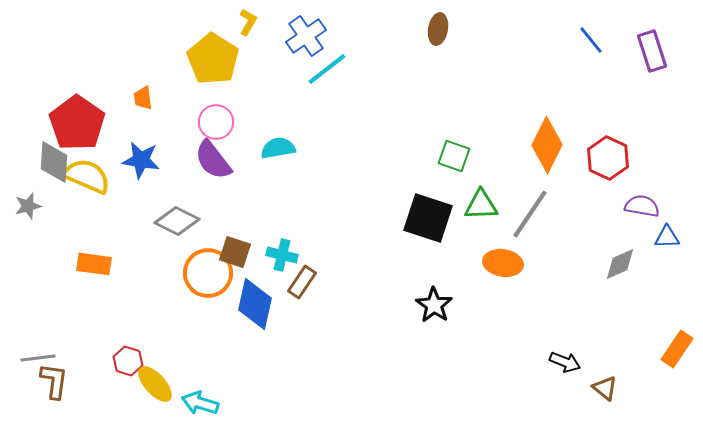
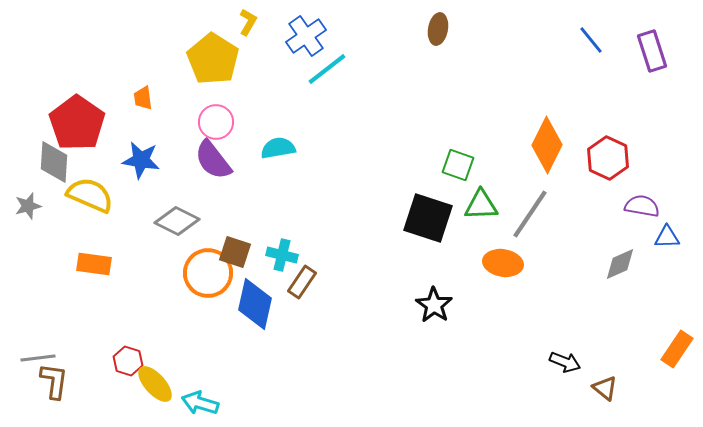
green square at (454, 156): moved 4 px right, 9 px down
yellow semicircle at (87, 176): moved 3 px right, 19 px down
